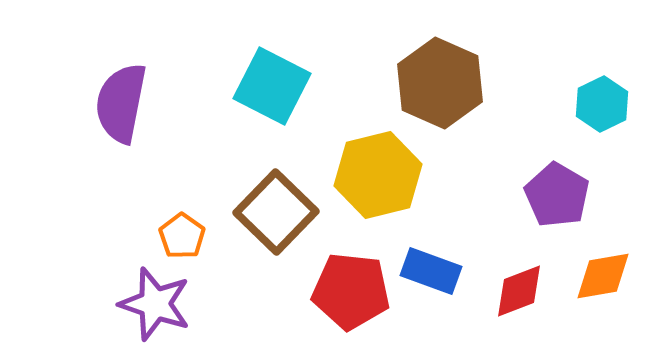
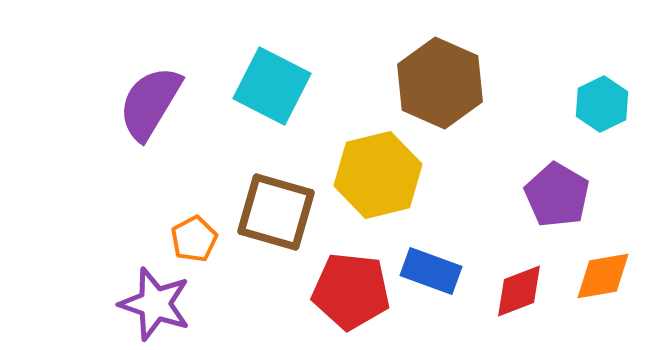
purple semicircle: moved 29 px right; rotated 20 degrees clockwise
brown square: rotated 28 degrees counterclockwise
orange pentagon: moved 12 px right, 3 px down; rotated 9 degrees clockwise
